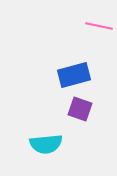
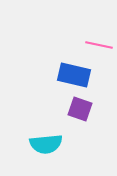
pink line: moved 19 px down
blue rectangle: rotated 28 degrees clockwise
